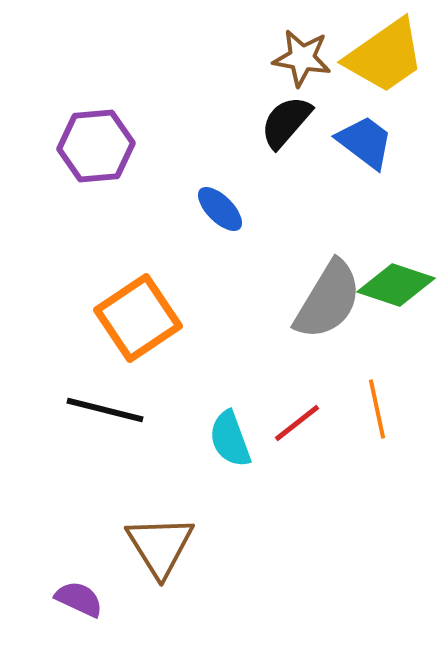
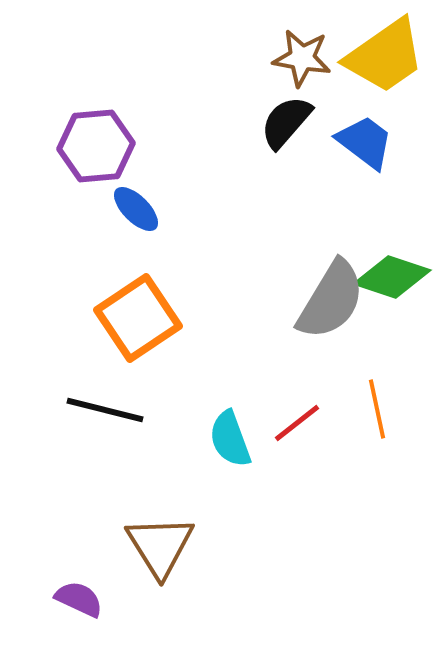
blue ellipse: moved 84 px left
green diamond: moved 4 px left, 8 px up
gray semicircle: moved 3 px right
